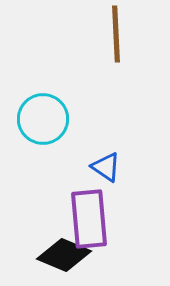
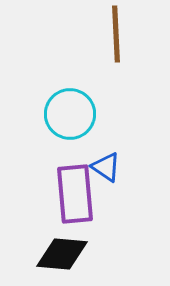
cyan circle: moved 27 px right, 5 px up
purple rectangle: moved 14 px left, 25 px up
black diamond: moved 2 px left, 1 px up; rotated 18 degrees counterclockwise
